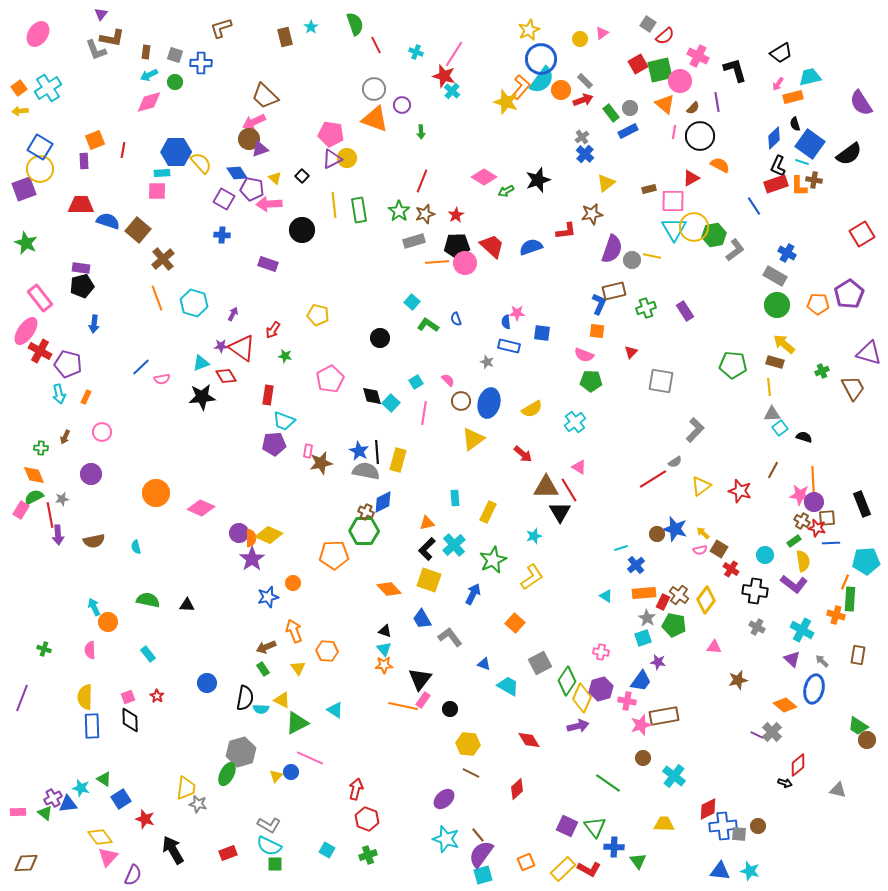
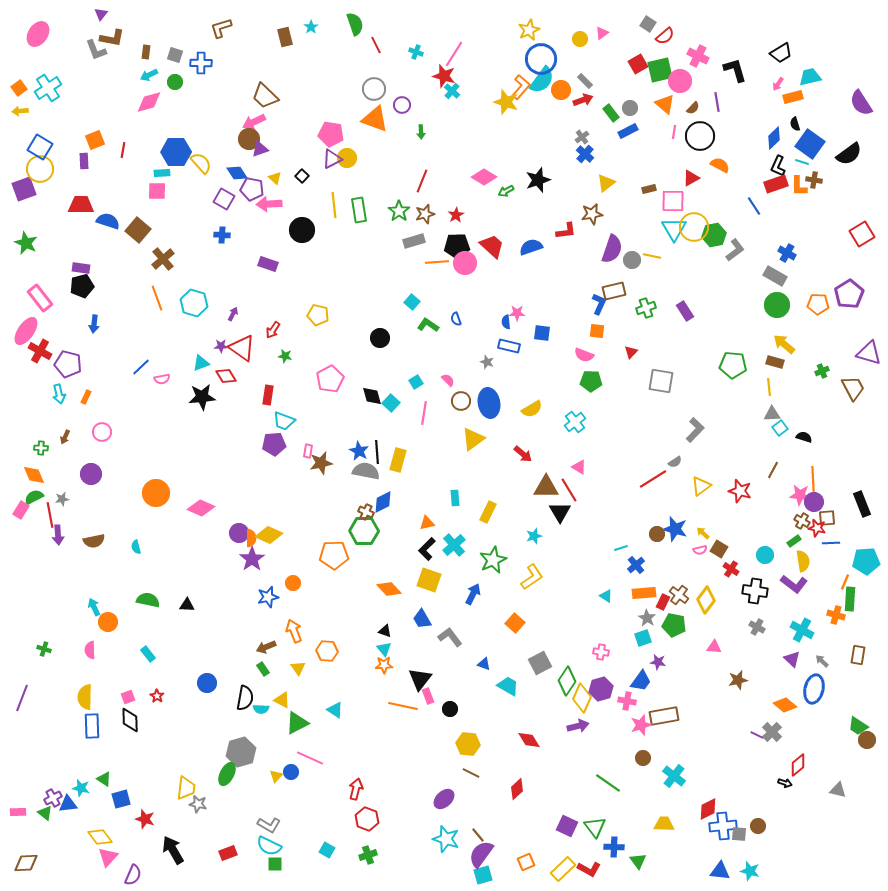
blue ellipse at (489, 403): rotated 24 degrees counterclockwise
pink rectangle at (423, 700): moved 5 px right, 4 px up; rotated 56 degrees counterclockwise
blue square at (121, 799): rotated 18 degrees clockwise
